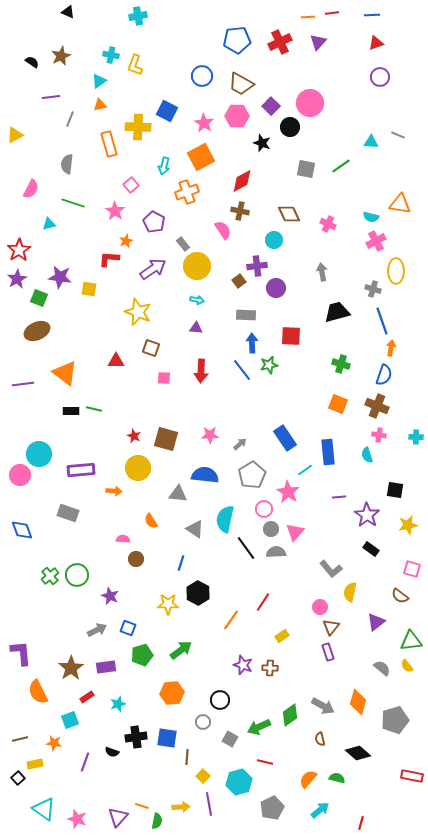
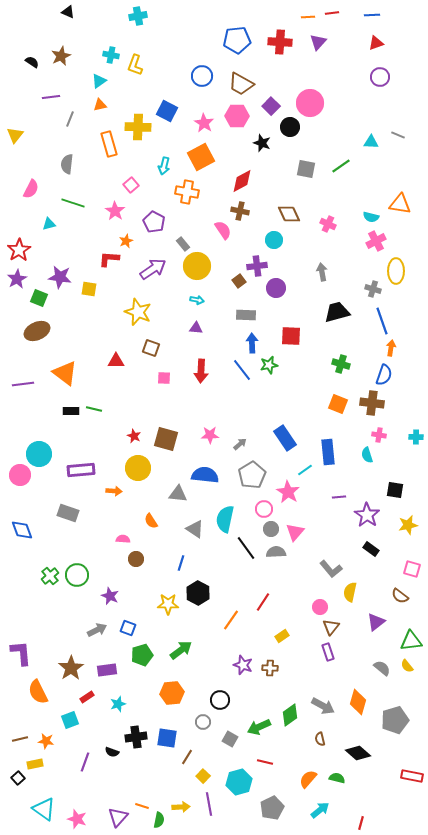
red cross at (280, 42): rotated 30 degrees clockwise
yellow triangle at (15, 135): rotated 24 degrees counterclockwise
orange cross at (187, 192): rotated 30 degrees clockwise
brown cross at (377, 406): moved 5 px left, 3 px up; rotated 15 degrees counterclockwise
purple rectangle at (106, 667): moved 1 px right, 3 px down
orange star at (54, 743): moved 8 px left, 2 px up
brown line at (187, 757): rotated 28 degrees clockwise
green semicircle at (157, 821): moved 2 px right, 1 px up
